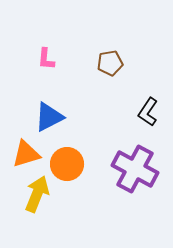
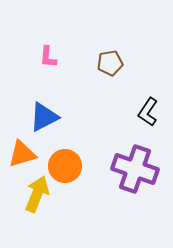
pink L-shape: moved 2 px right, 2 px up
blue triangle: moved 5 px left
orange triangle: moved 4 px left
orange circle: moved 2 px left, 2 px down
purple cross: rotated 9 degrees counterclockwise
